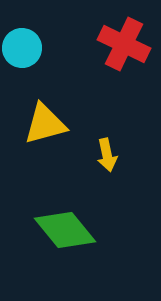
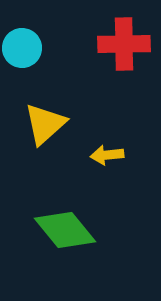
red cross: rotated 27 degrees counterclockwise
yellow triangle: rotated 27 degrees counterclockwise
yellow arrow: rotated 96 degrees clockwise
